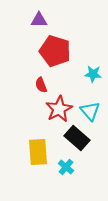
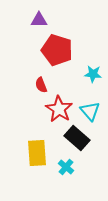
red pentagon: moved 2 px right, 1 px up
red star: rotated 12 degrees counterclockwise
yellow rectangle: moved 1 px left, 1 px down
